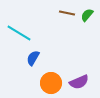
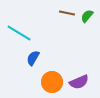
green semicircle: moved 1 px down
orange circle: moved 1 px right, 1 px up
